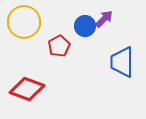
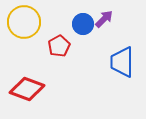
blue circle: moved 2 px left, 2 px up
